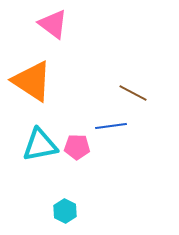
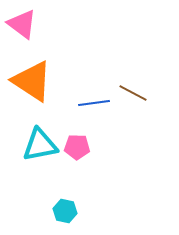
pink triangle: moved 31 px left
blue line: moved 17 px left, 23 px up
cyan hexagon: rotated 15 degrees counterclockwise
